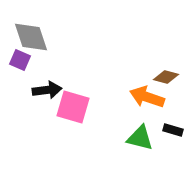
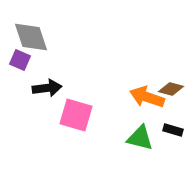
brown diamond: moved 5 px right, 12 px down
black arrow: moved 2 px up
pink square: moved 3 px right, 8 px down
